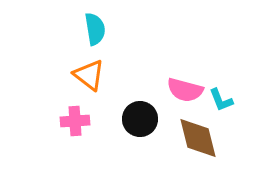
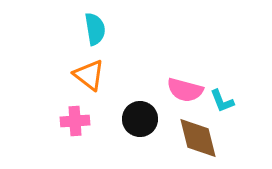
cyan L-shape: moved 1 px right, 1 px down
